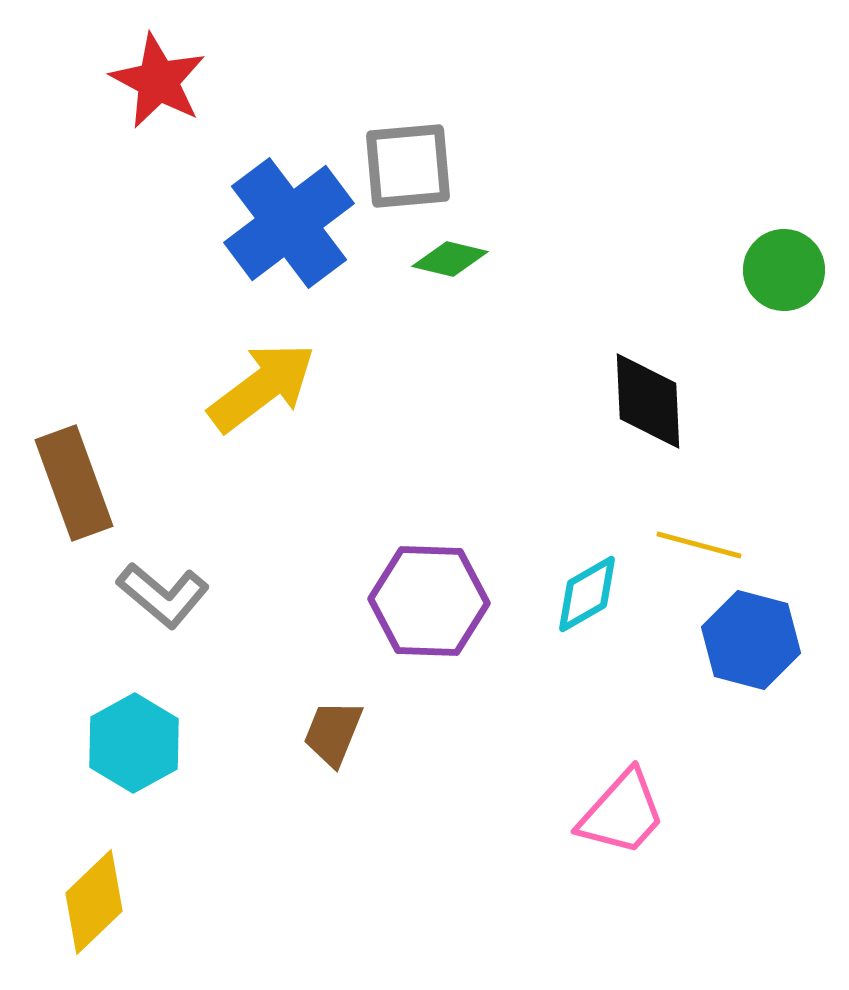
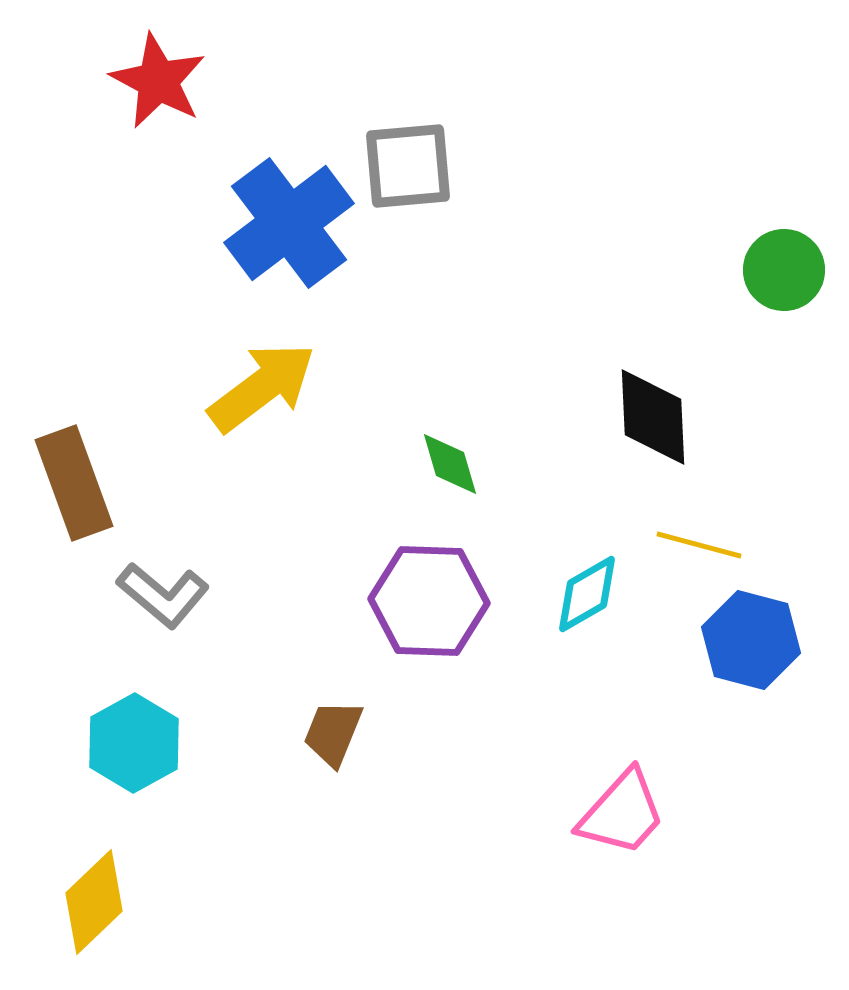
green diamond: moved 205 px down; rotated 60 degrees clockwise
black diamond: moved 5 px right, 16 px down
